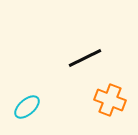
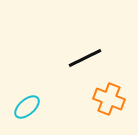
orange cross: moved 1 px left, 1 px up
